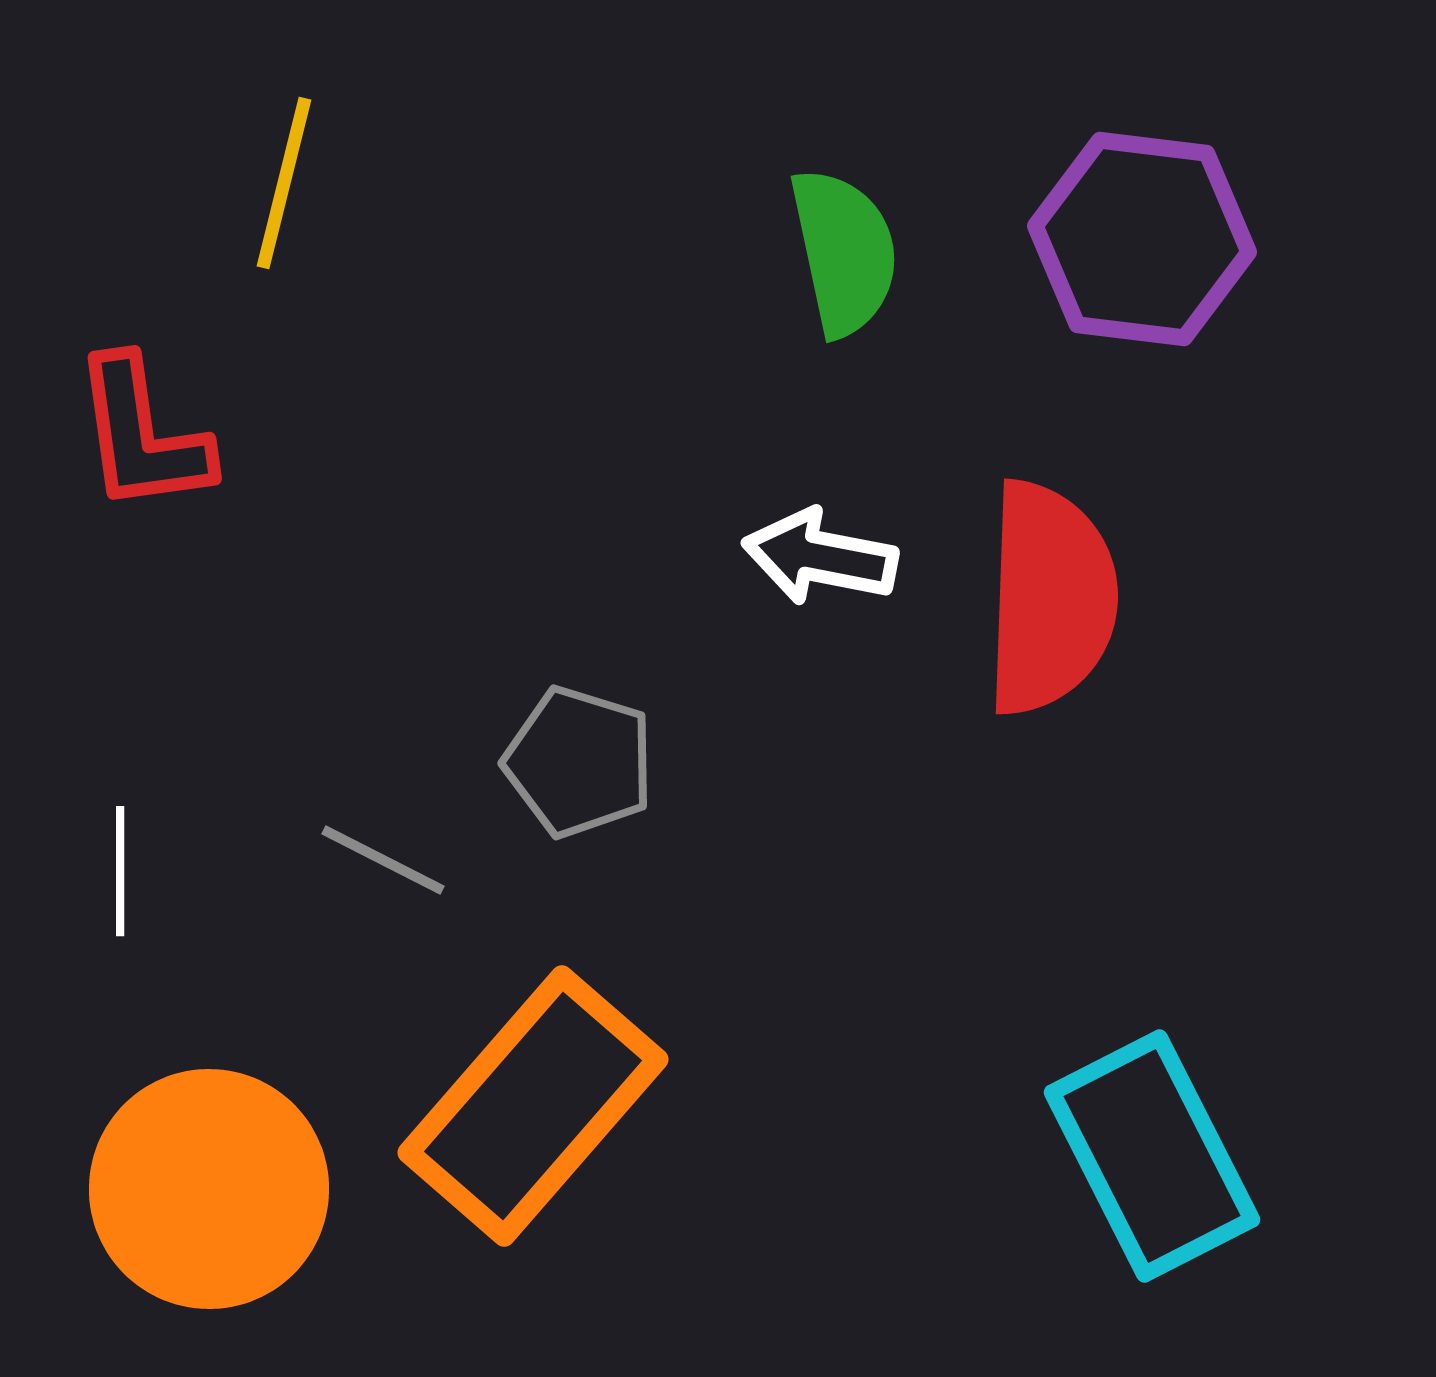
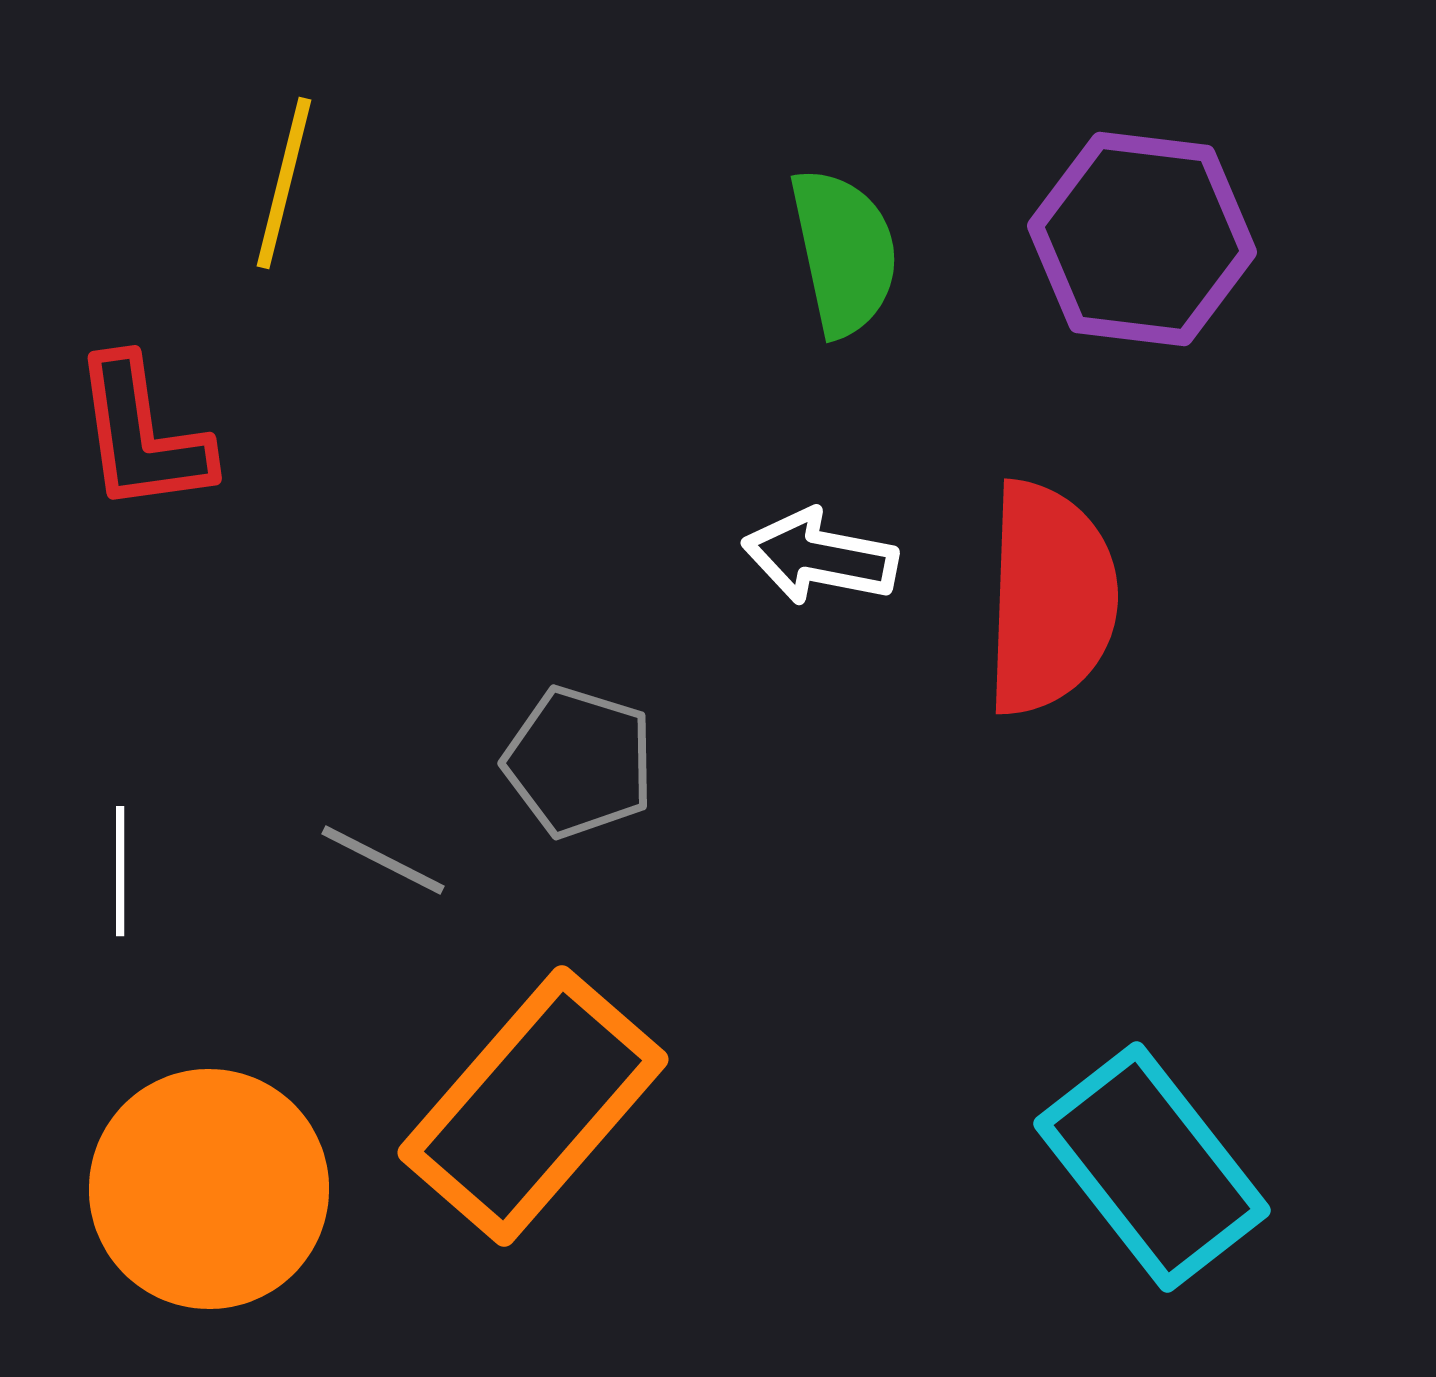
cyan rectangle: moved 11 px down; rotated 11 degrees counterclockwise
